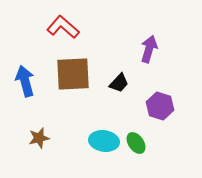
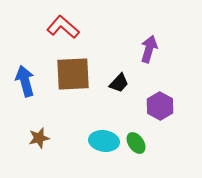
purple hexagon: rotated 12 degrees clockwise
